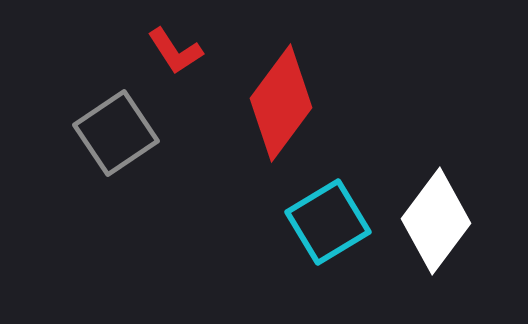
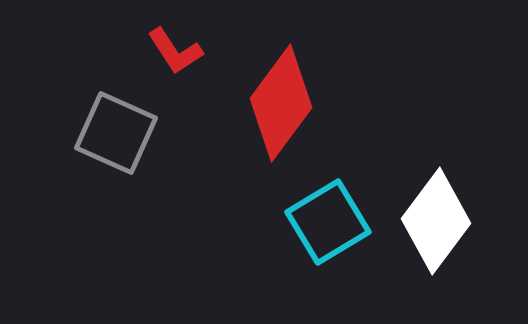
gray square: rotated 32 degrees counterclockwise
